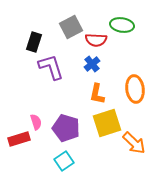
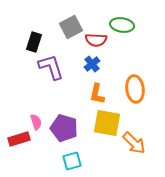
yellow square: rotated 28 degrees clockwise
purple pentagon: moved 2 px left
cyan square: moved 8 px right; rotated 18 degrees clockwise
